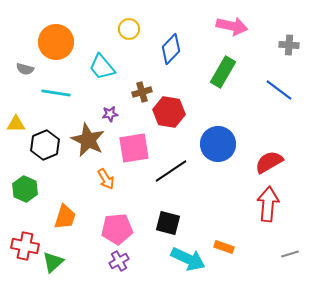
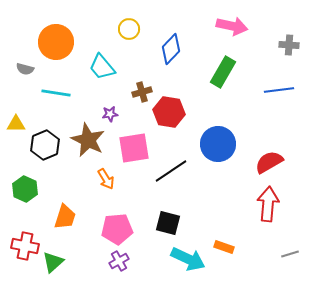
blue line: rotated 44 degrees counterclockwise
